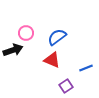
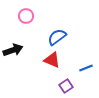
pink circle: moved 17 px up
